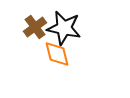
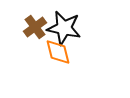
orange diamond: moved 1 px right, 2 px up
